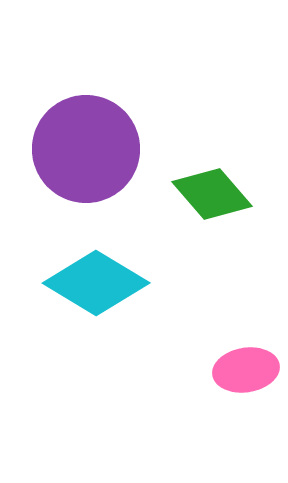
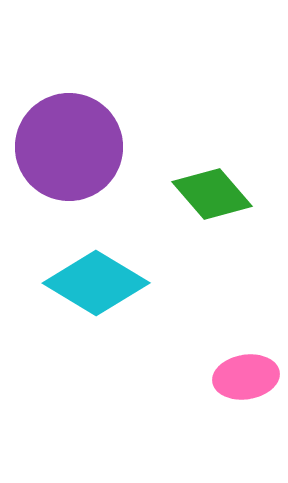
purple circle: moved 17 px left, 2 px up
pink ellipse: moved 7 px down
